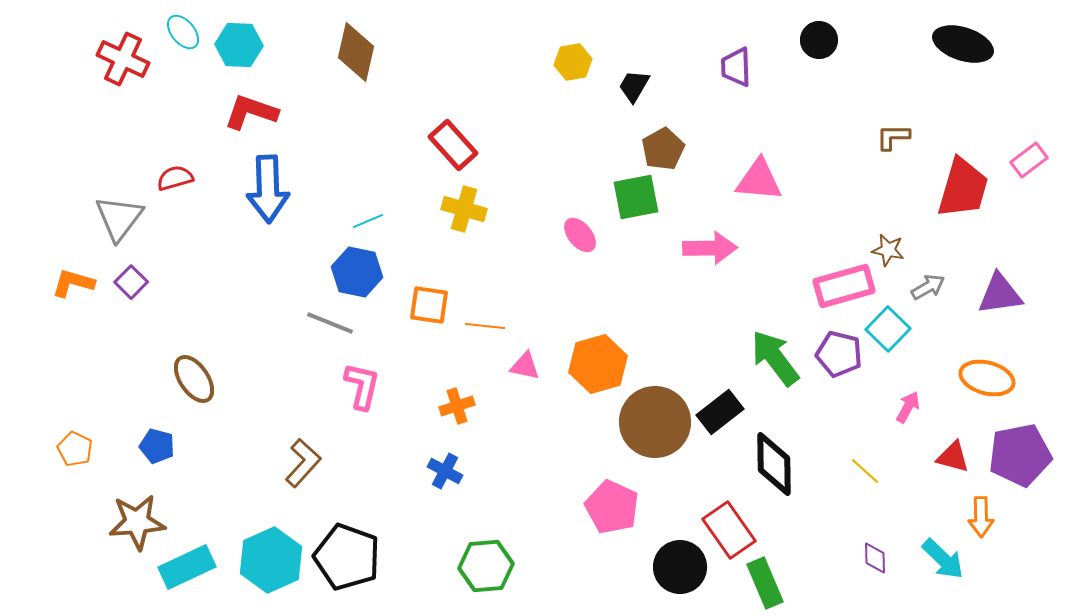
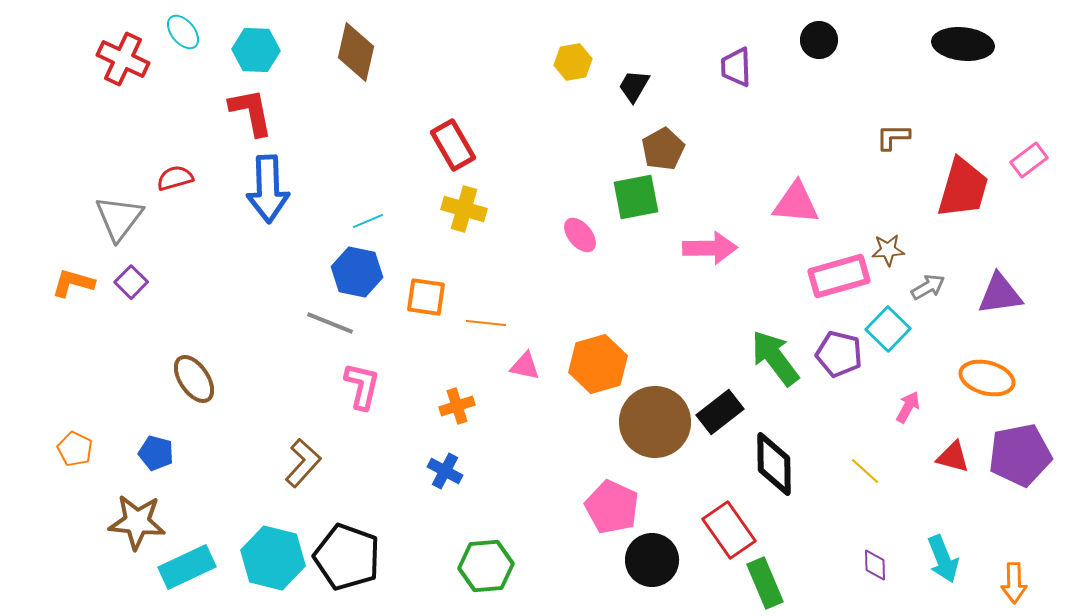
black ellipse at (963, 44): rotated 12 degrees counterclockwise
cyan hexagon at (239, 45): moved 17 px right, 5 px down
red L-shape at (251, 112): rotated 60 degrees clockwise
red rectangle at (453, 145): rotated 12 degrees clockwise
pink triangle at (759, 180): moved 37 px right, 23 px down
brown star at (888, 250): rotated 16 degrees counterclockwise
pink rectangle at (844, 286): moved 5 px left, 10 px up
orange square at (429, 305): moved 3 px left, 8 px up
orange line at (485, 326): moved 1 px right, 3 px up
blue pentagon at (157, 446): moved 1 px left, 7 px down
orange arrow at (981, 517): moved 33 px right, 66 px down
brown star at (137, 522): rotated 10 degrees clockwise
purple diamond at (875, 558): moved 7 px down
cyan arrow at (943, 559): rotated 24 degrees clockwise
cyan hexagon at (271, 560): moved 2 px right, 2 px up; rotated 22 degrees counterclockwise
black circle at (680, 567): moved 28 px left, 7 px up
